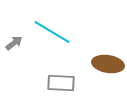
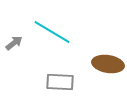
gray rectangle: moved 1 px left, 1 px up
